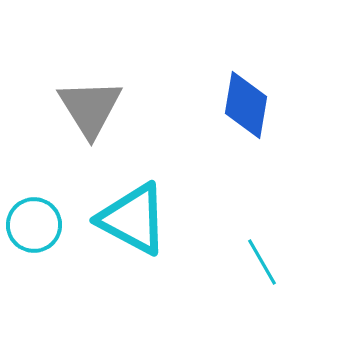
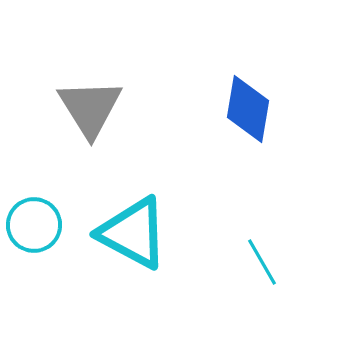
blue diamond: moved 2 px right, 4 px down
cyan triangle: moved 14 px down
